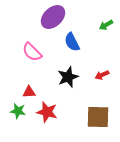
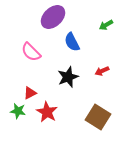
pink semicircle: moved 1 px left
red arrow: moved 4 px up
red triangle: moved 1 px right, 1 px down; rotated 24 degrees counterclockwise
red star: rotated 15 degrees clockwise
brown square: rotated 30 degrees clockwise
